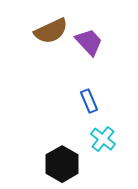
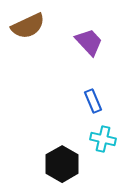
brown semicircle: moved 23 px left, 5 px up
blue rectangle: moved 4 px right
cyan cross: rotated 25 degrees counterclockwise
